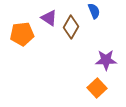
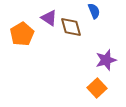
brown diamond: rotated 45 degrees counterclockwise
orange pentagon: rotated 25 degrees counterclockwise
purple star: rotated 15 degrees counterclockwise
